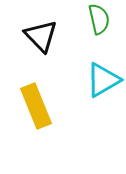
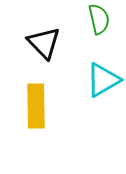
black triangle: moved 3 px right, 7 px down
yellow rectangle: rotated 21 degrees clockwise
